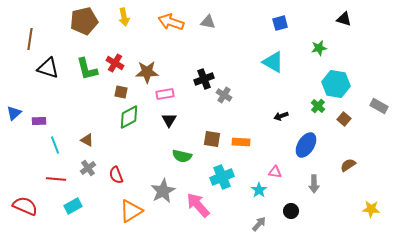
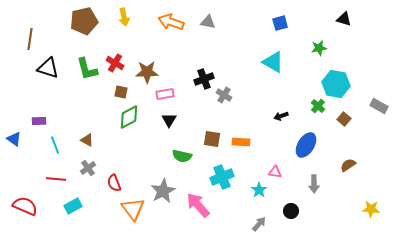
blue triangle at (14, 113): moved 26 px down; rotated 42 degrees counterclockwise
red semicircle at (116, 175): moved 2 px left, 8 px down
orange triangle at (131, 211): moved 2 px right, 2 px up; rotated 35 degrees counterclockwise
